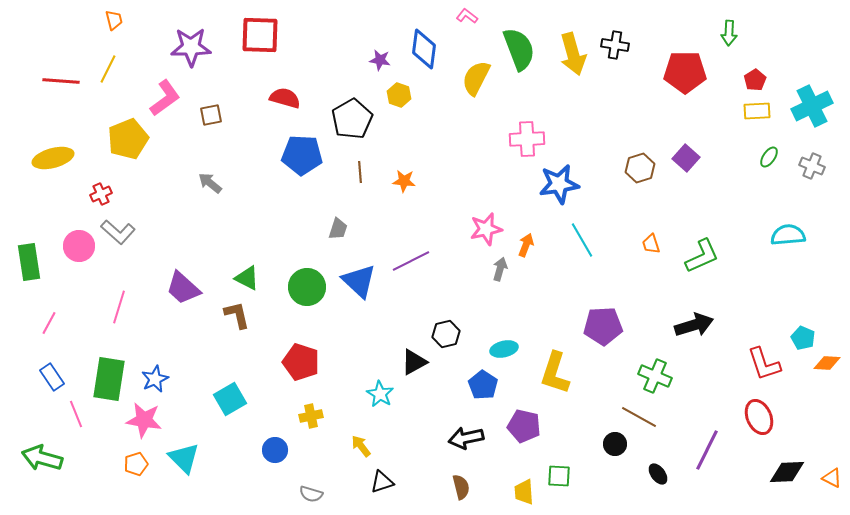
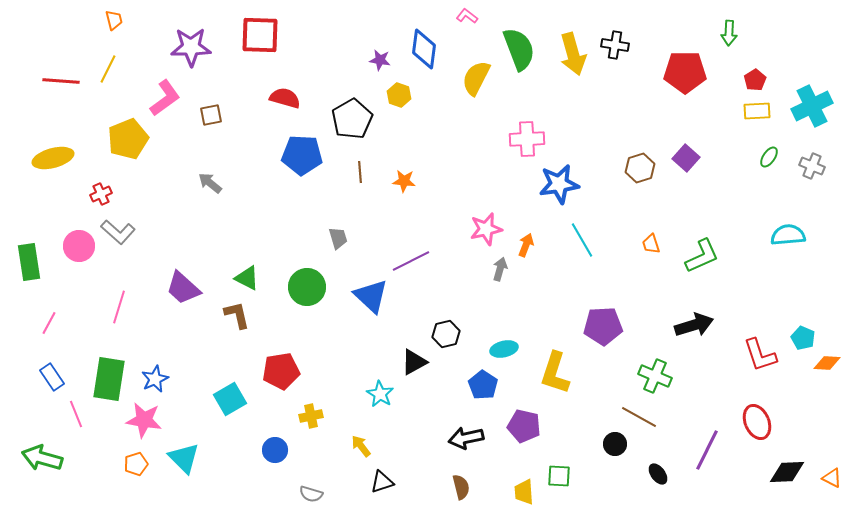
gray trapezoid at (338, 229): moved 9 px down; rotated 35 degrees counterclockwise
blue triangle at (359, 281): moved 12 px right, 15 px down
red pentagon at (301, 362): moved 20 px left, 9 px down; rotated 27 degrees counterclockwise
red L-shape at (764, 364): moved 4 px left, 9 px up
red ellipse at (759, 417): moved 2 px left, 5 px down
